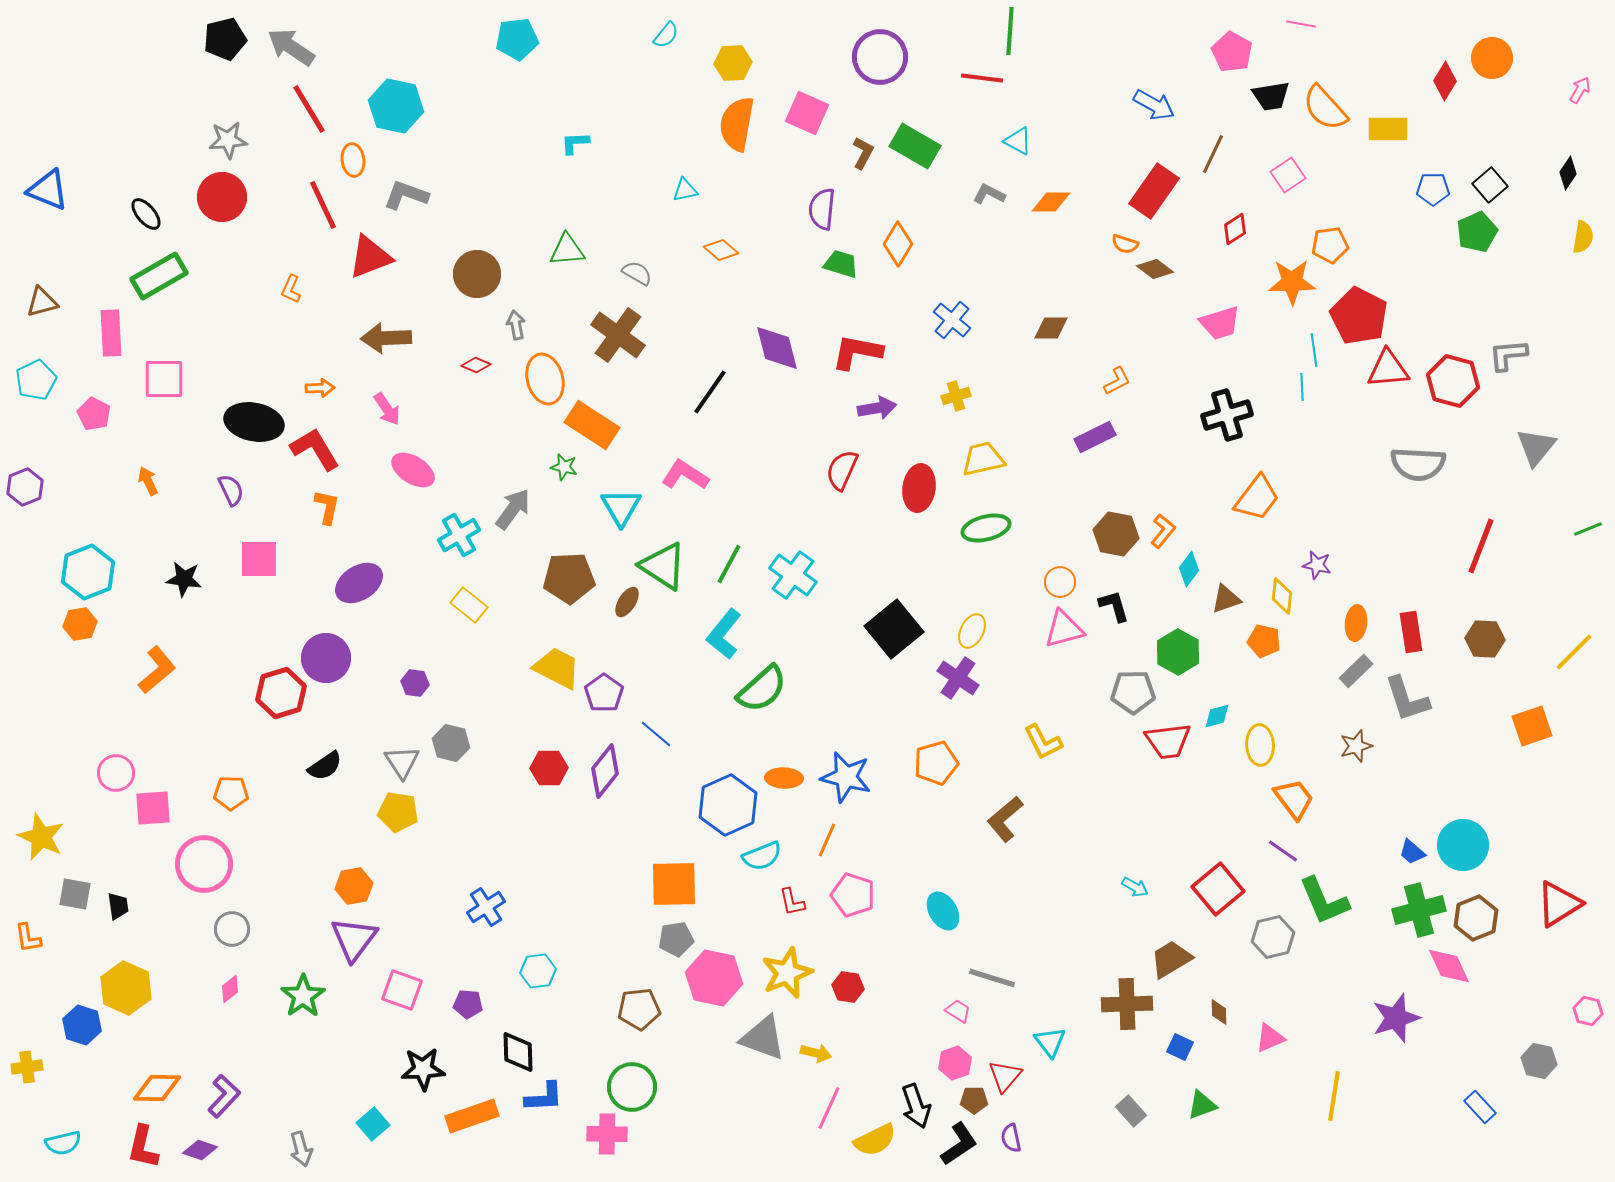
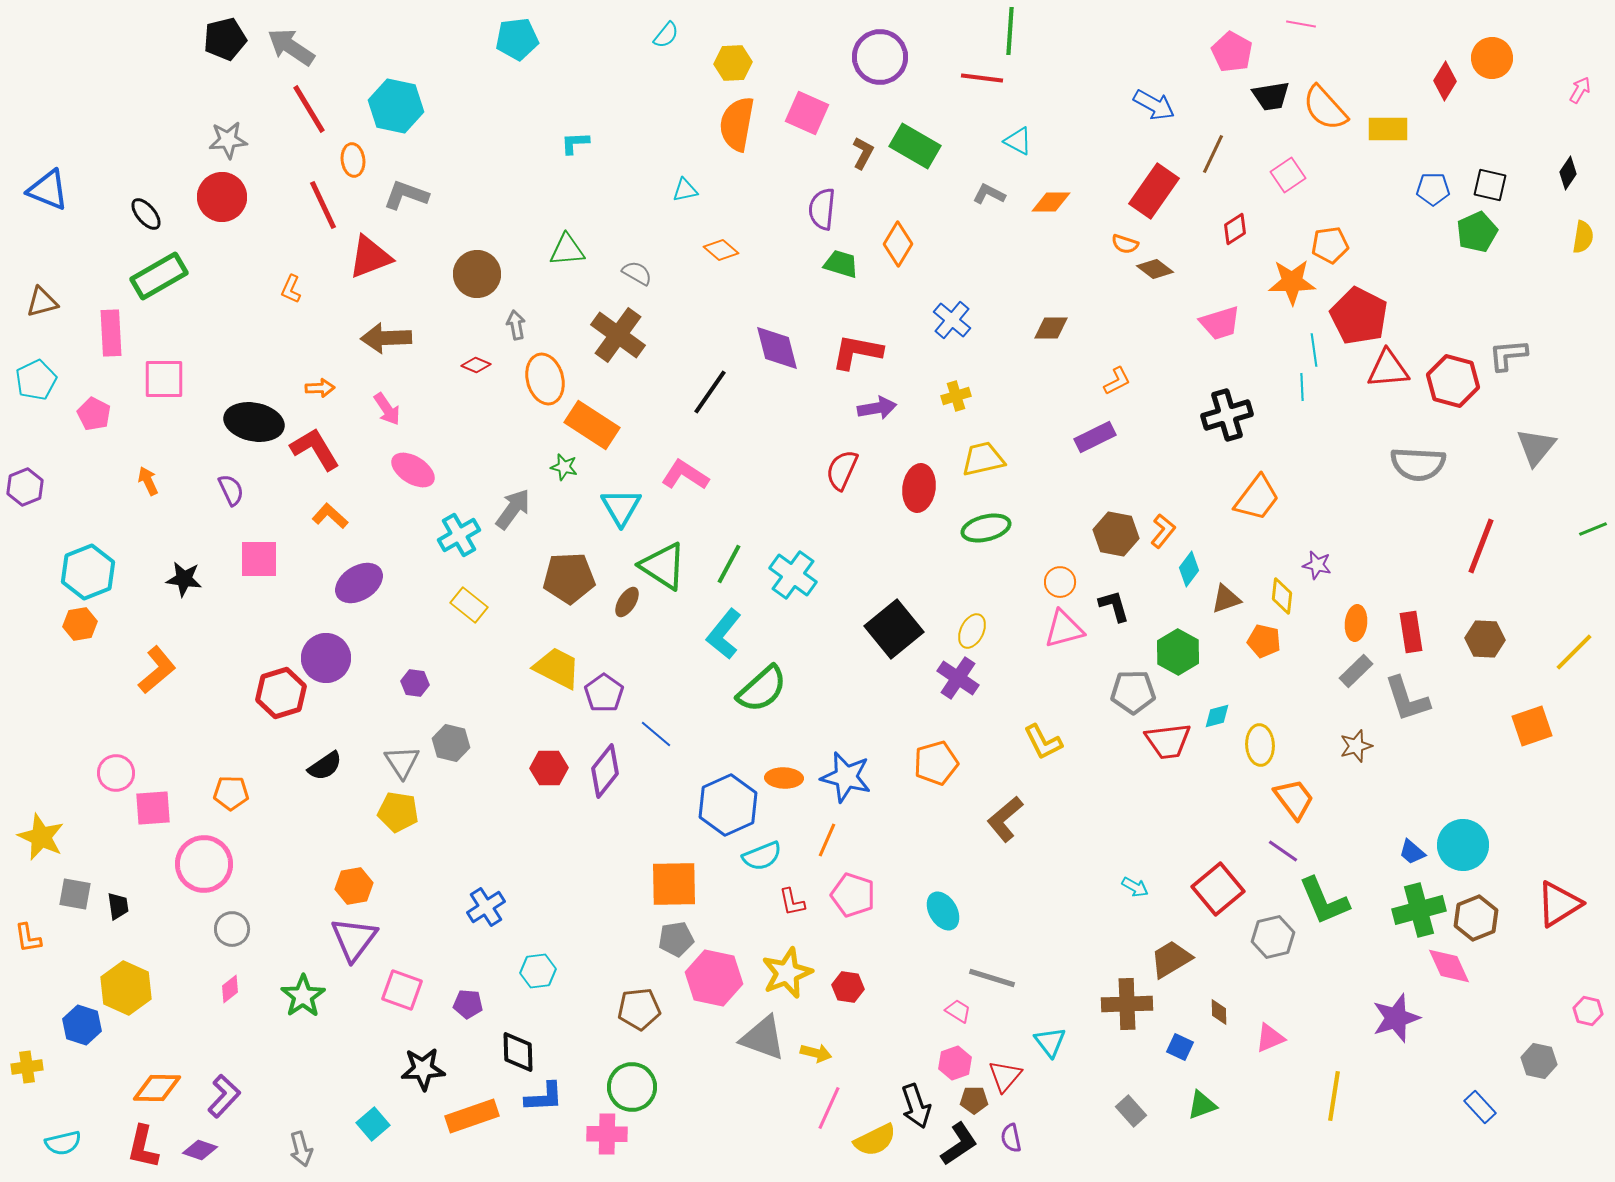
black square at (1490, 185): rotated 36 degrees counterclockwise
orange L-shape at (327, 507): moved 3 px right, 9 px down; rotated 60 degrees counterclockwise
green line at (1588, 529): moved 5 px right
